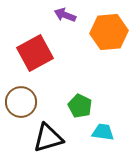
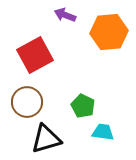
red square: moved 2 px down
brown circle: moved 6 px right
green pentagon: moved 3 px right
black triangle: moved 2 px left, 1 px down
